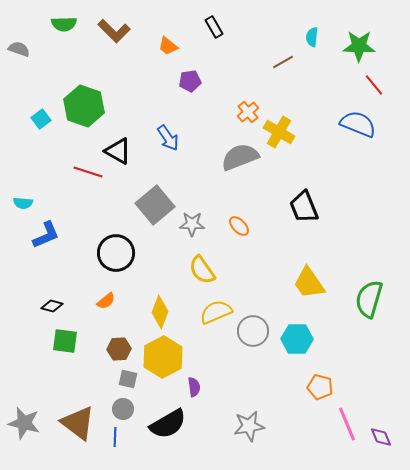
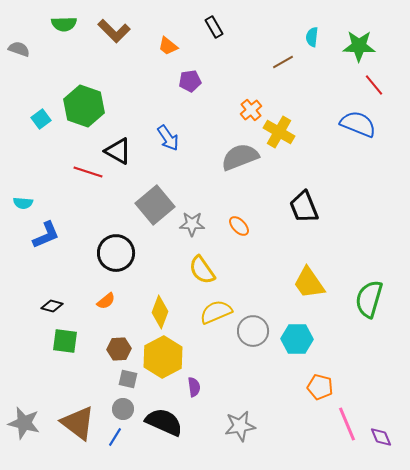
orange cross at (248, 112): moved 3 px right, 2 px up
black semicircle at (168, 424): moved 4 px left, 2 px up; rotated 126 degrees counterclockwise
gray star at (249, 426): moved 9 px left
blue line at (115, 437): rotated 30 degrees clockwise
